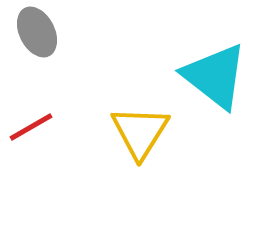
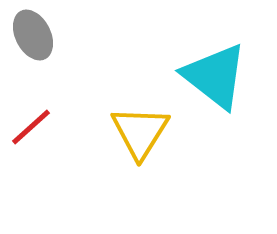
gray ellipse: moved 4 px left, 3 px down
red line: rotated 12 degrees counterclockwise
